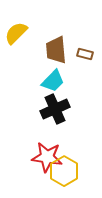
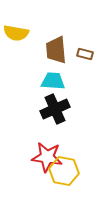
yellow semicircle: rotated 125 degrees counterclockwise
cyan trapezoid: rotated 130 degrees counterclockwise
yellow hexagon: rotated 20 degrees counterclockwise
